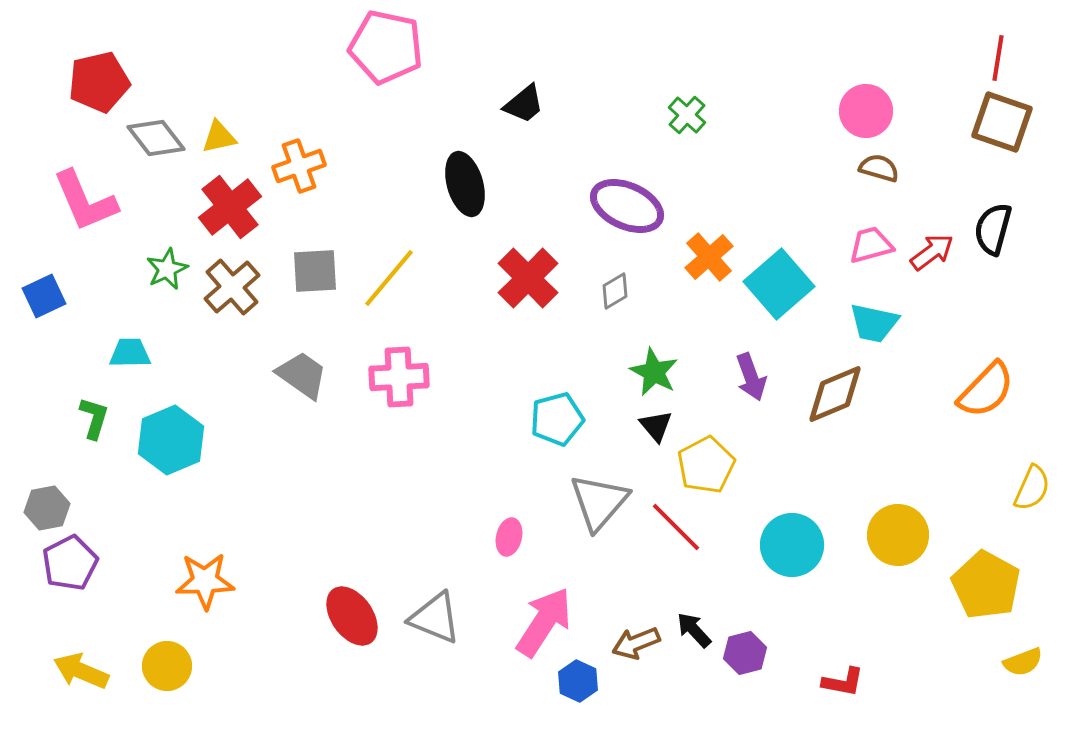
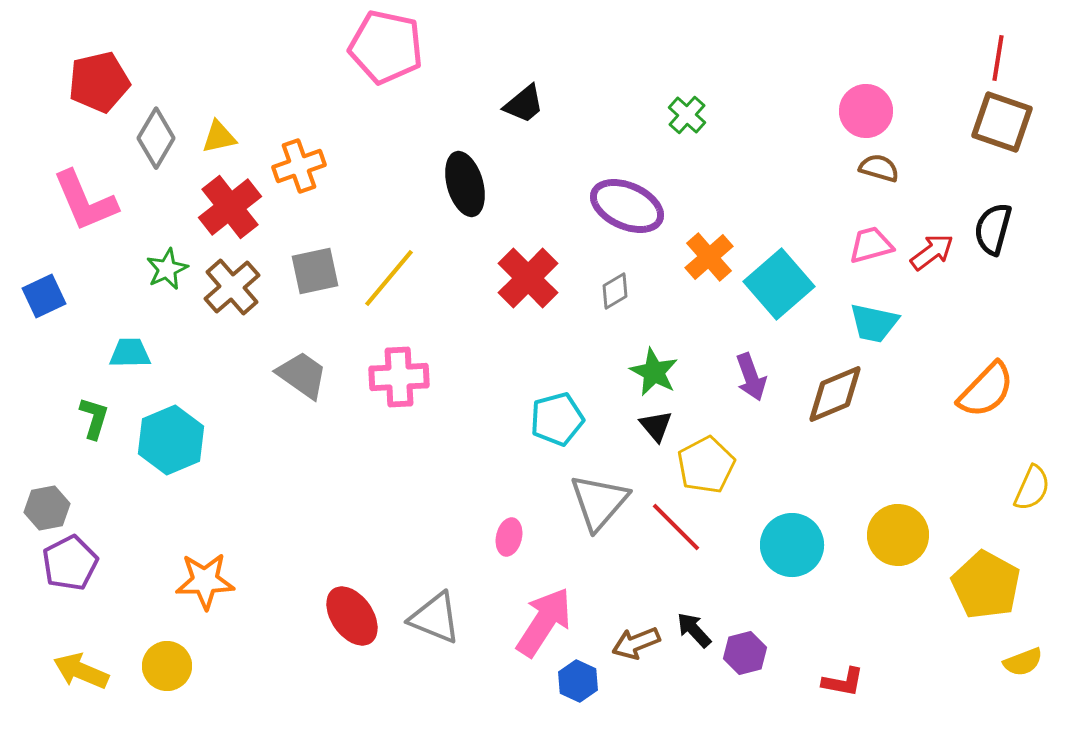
gray diamond at (156, 138): rotated 68 degrees clockwise
gray square at (315, 271): rotated 9 degrees counterclockwise
